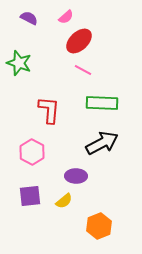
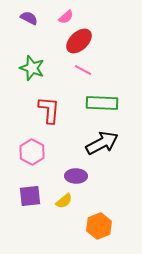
green star: moved 13 px right, 5 px down
